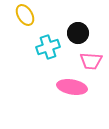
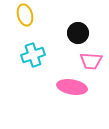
yellow ellipse: rotated 15 degrees clockwise
cyan cross: moved 15 px left, 8 px down
